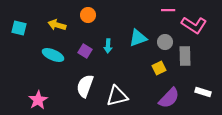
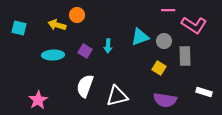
orange circle: moved 11 px left
cyan triangle: moved 2 px right, 1 px up
gray circle: moved 1 px left, 1 px up
cyan ellipse: rotated 25 degrees counterclockwise
yellow square: rotated 32 degrees counterclockwise
white rectangle: moved 1 px right
purple semicircle: moved 4 px left, 2 px down; rotated 55 degrees clockwise
